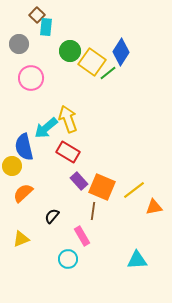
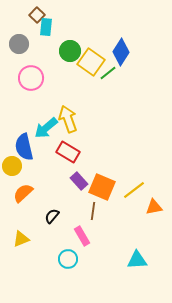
yellow square: moved 1 px left
